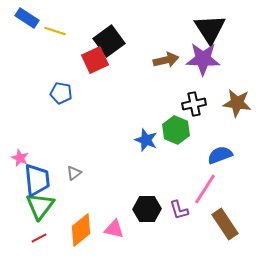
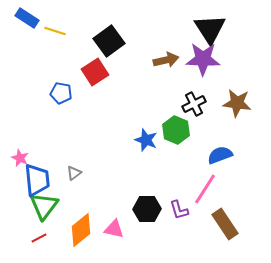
red square: moved 12 px down; rotated 8 degrees counterclockwise
black cross: rotated 15 degrees counterclockwise
green triangle: moved 4 px right
